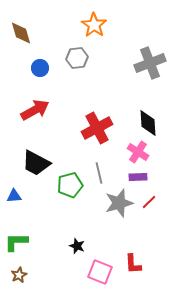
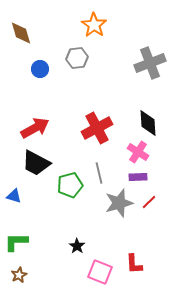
blue circle: moved 1 px down
red arrow: moved 18 px down
blue triangle: rotated 21 degrees clockwise
black star: rotated 14 degrees clockwise
red L-shape: moved 1 px right
